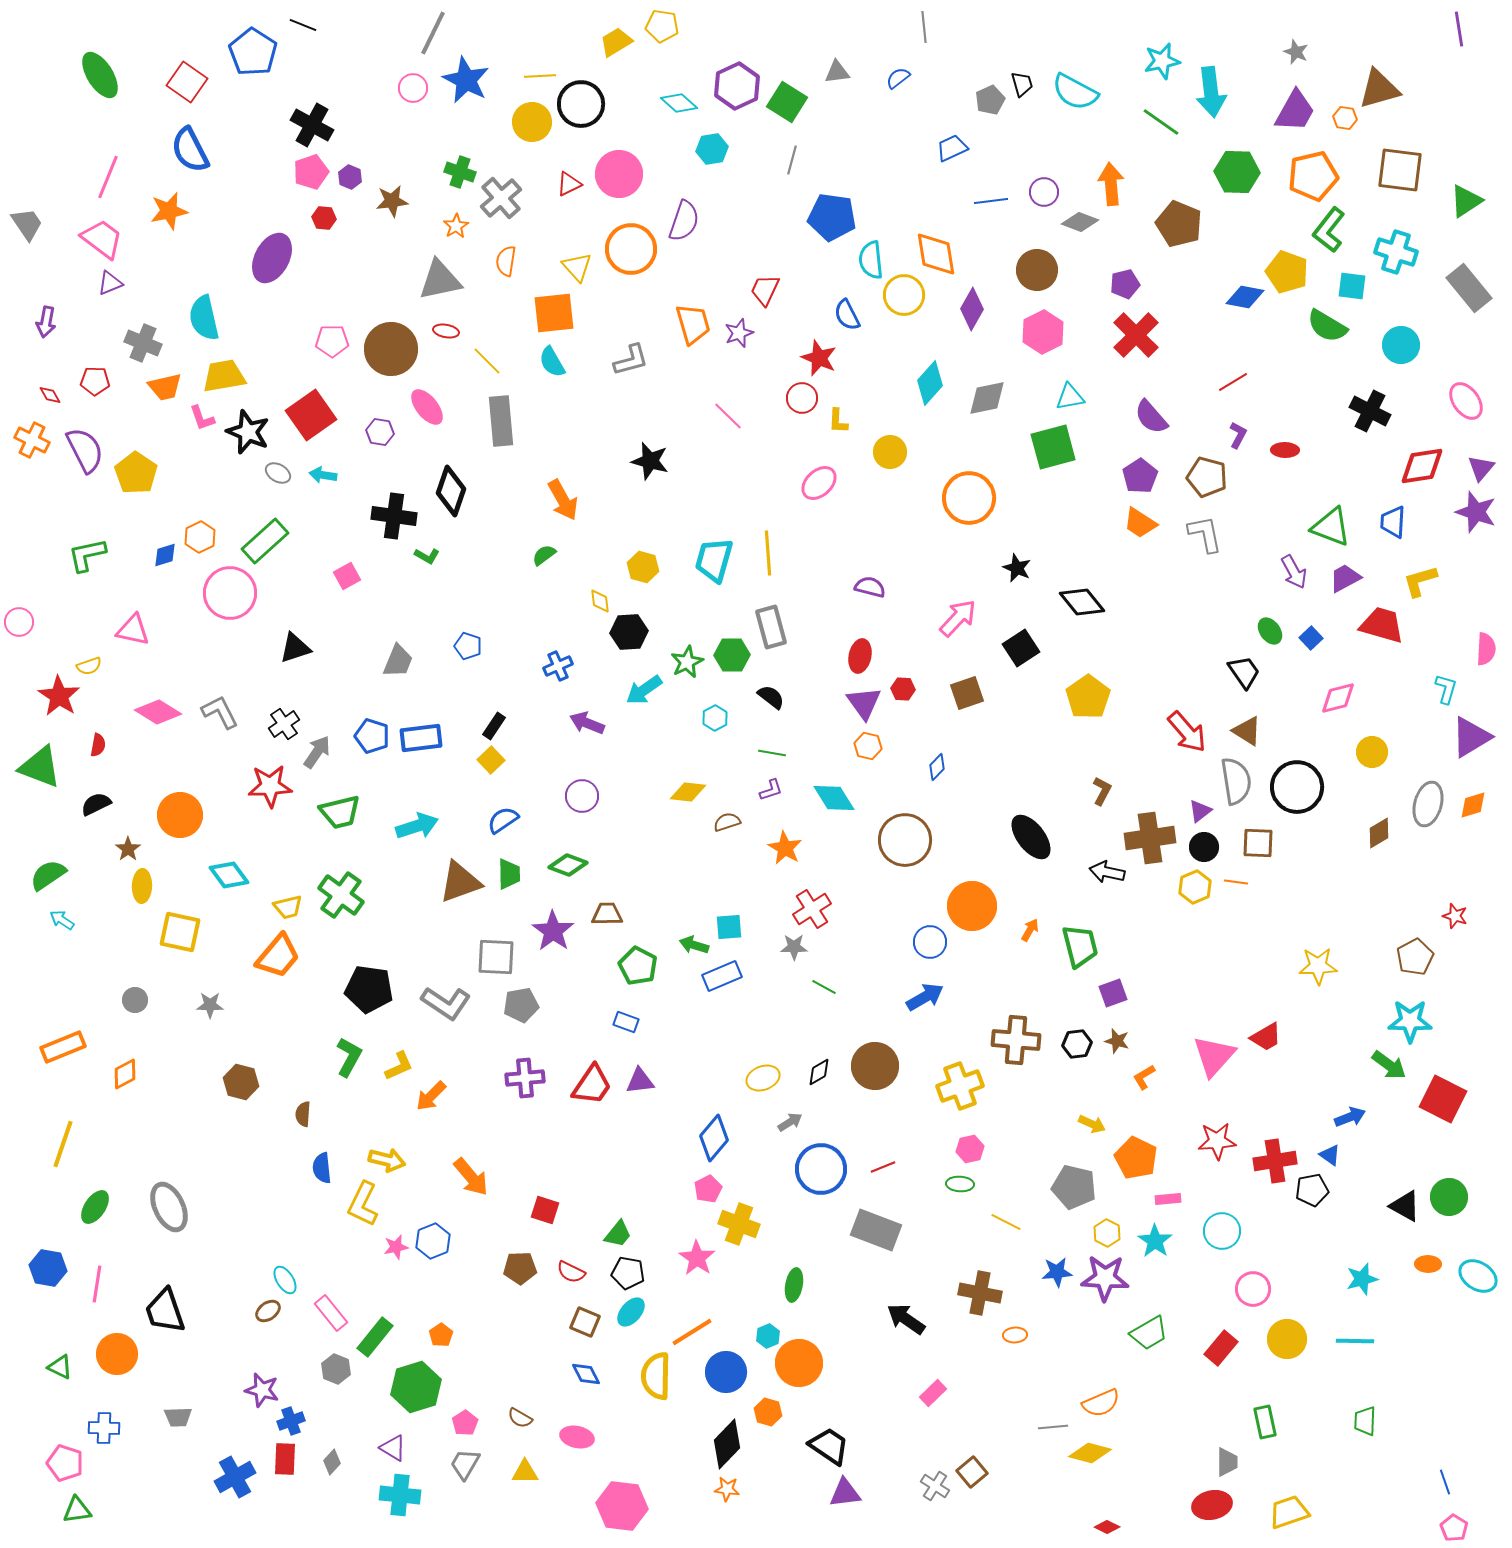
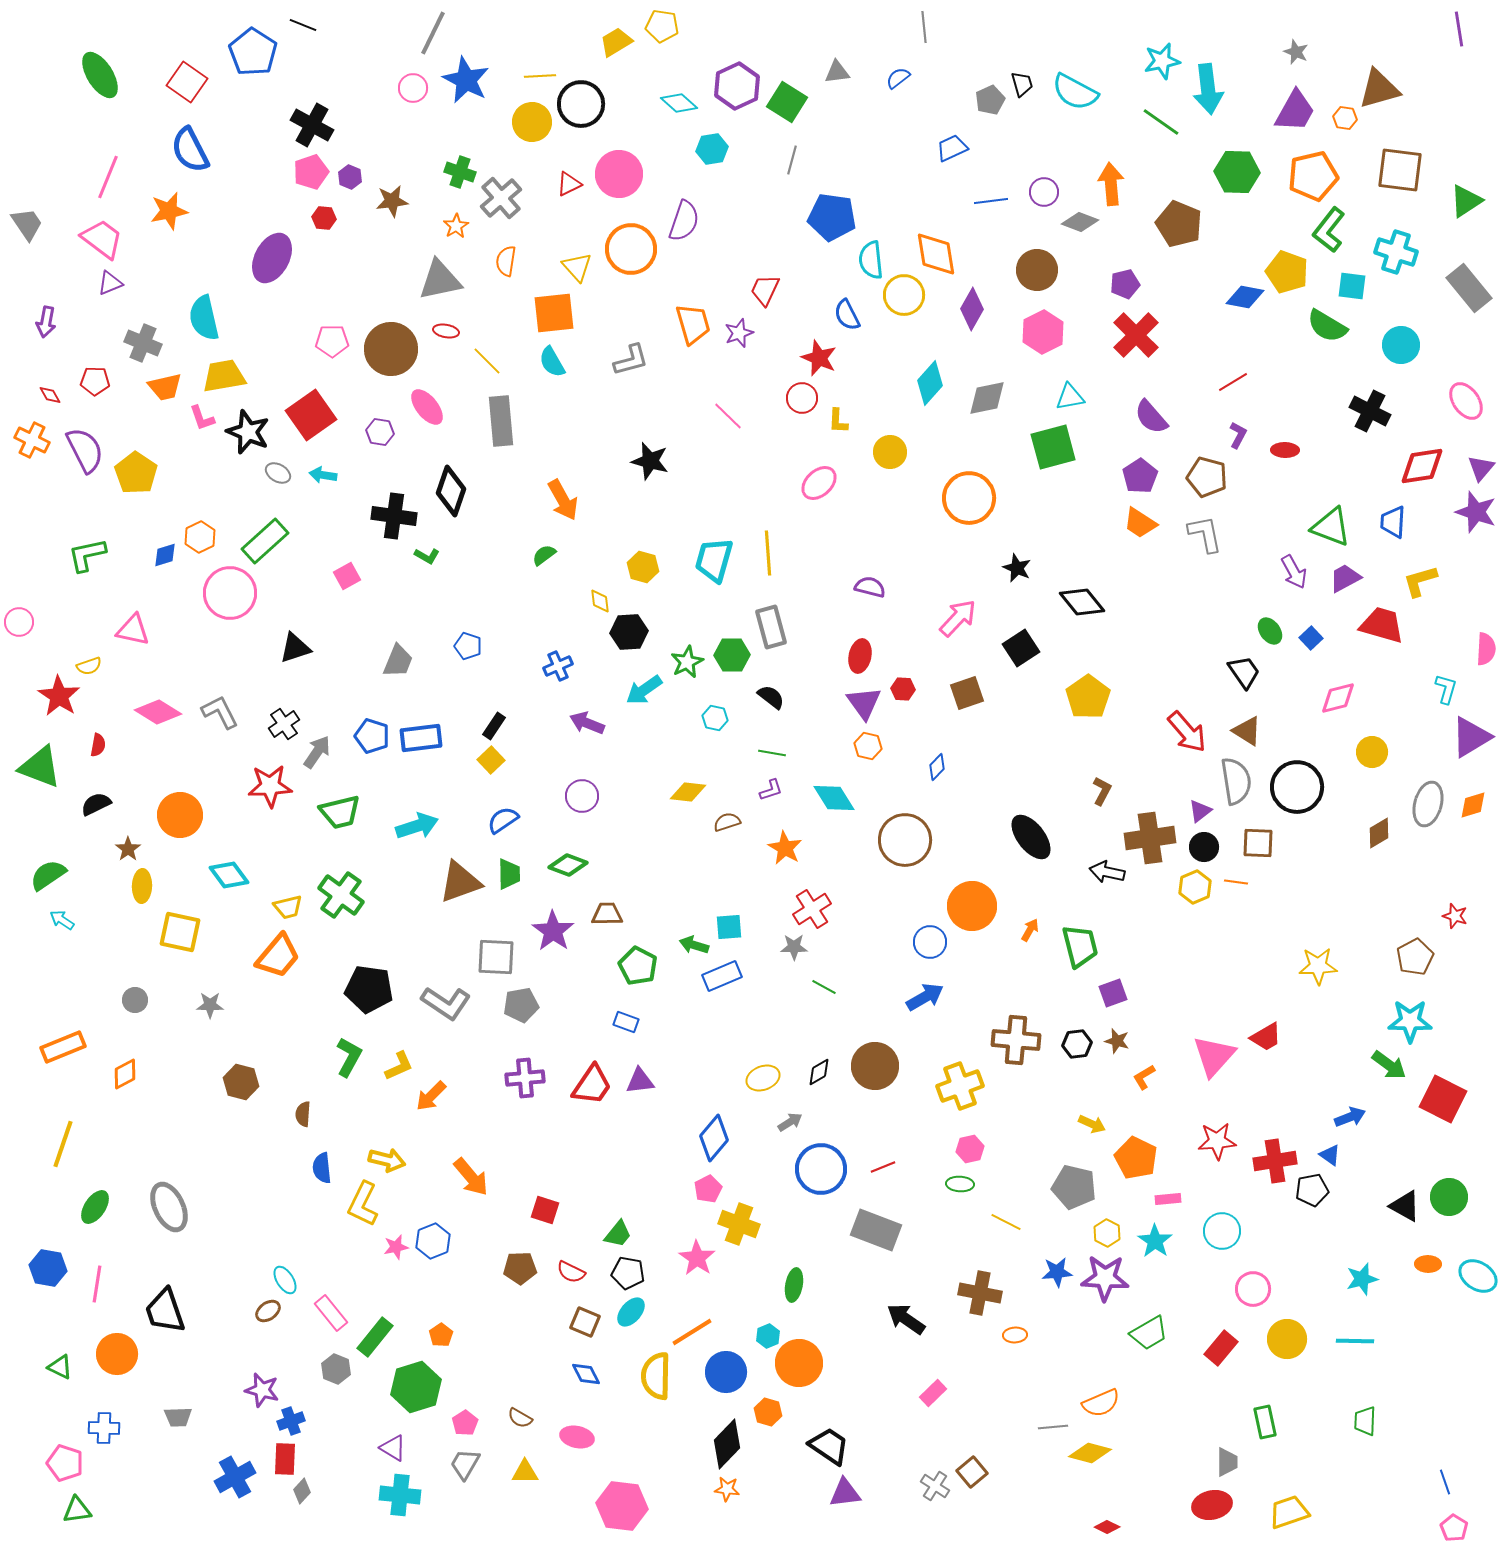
cyan arrow at (1211, 92): moved 3 px left, 3 px up
cyan hexagon at (715, 718): rotated 20 degrees counterclockwise
gray diamond at (332, 1462): moved 30 px left, 29 px down
